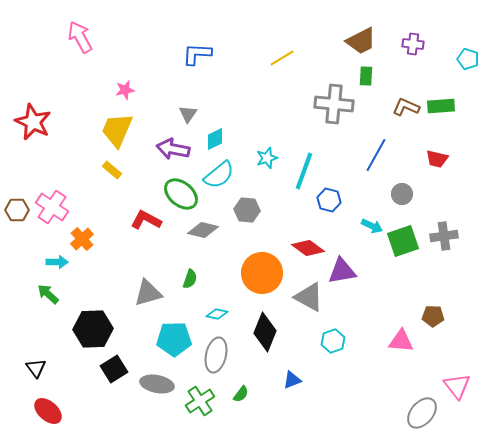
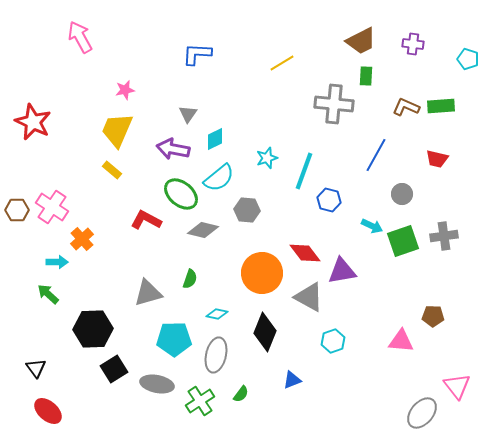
yellow line at (282, 58): moved 5 px down
cyan semicircle at (219, 175): moved 3 px down
red diamond at (308, 248): moved 3 px left, 5 px down; rotated 16 degrees clockwise
